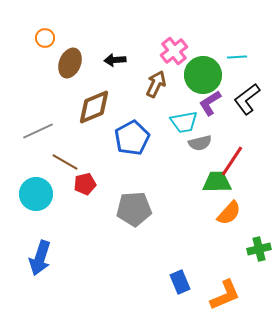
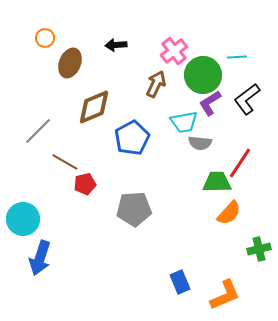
black arrow: moved 1 px right, 15 px up
gray line: rotated 20 degrees counterclockwise
gray semicircle: rotated 20 degrees clockwise
red line: moved 8 px right, 2 px down
cyan circle: moved 13 px left, 25 px down
